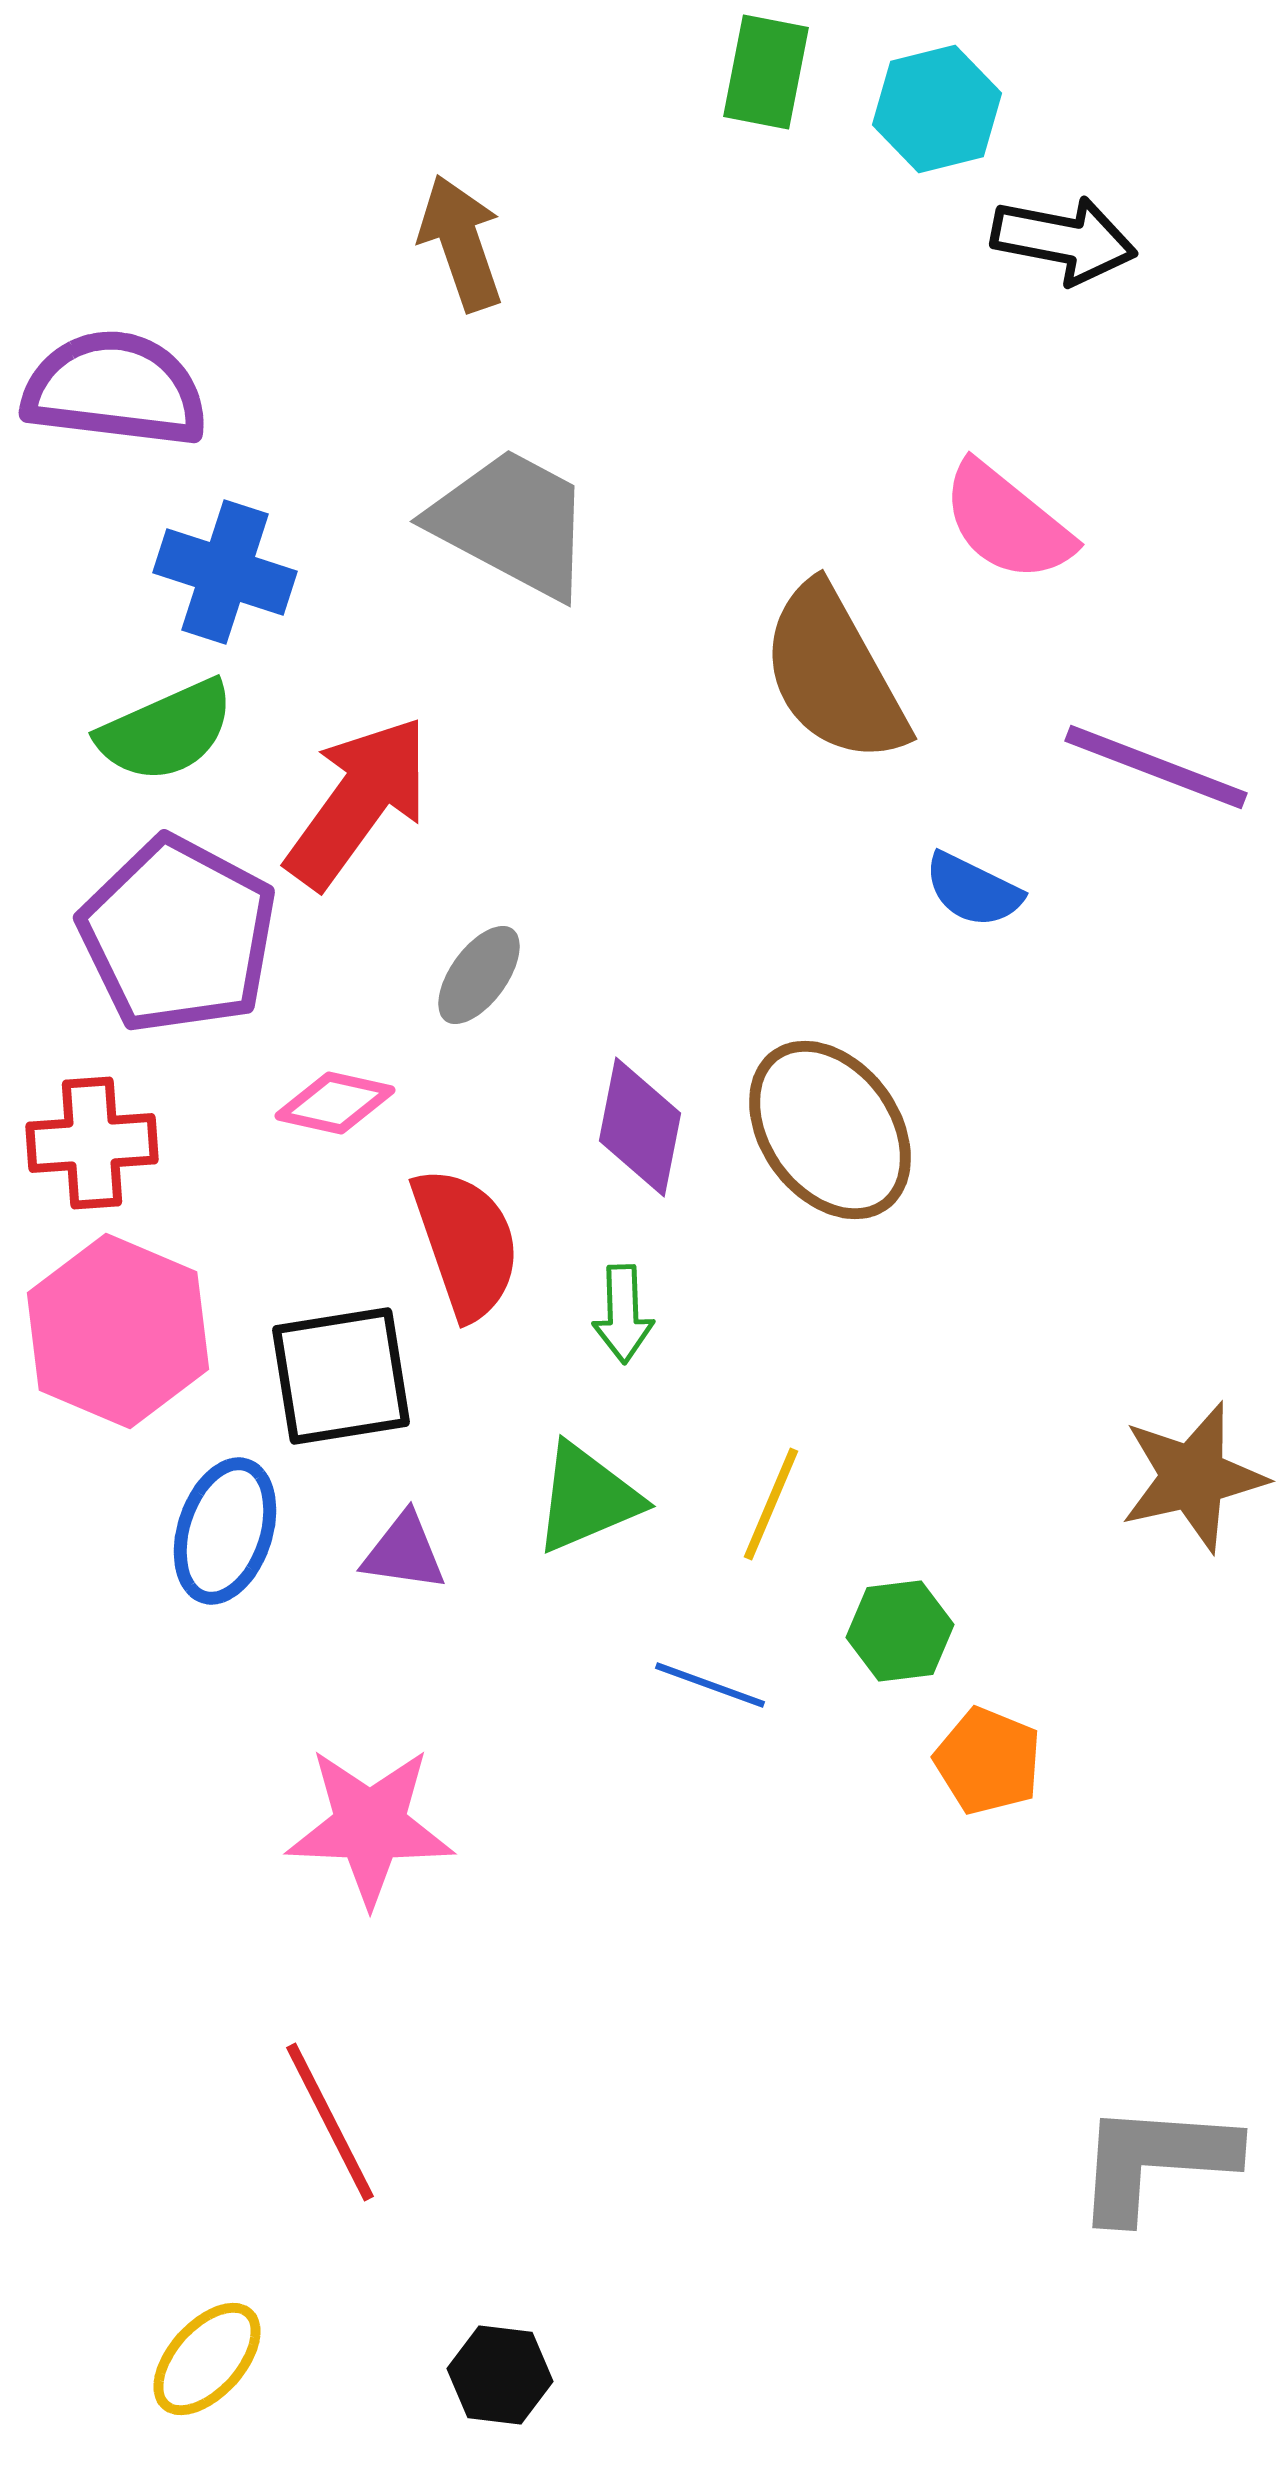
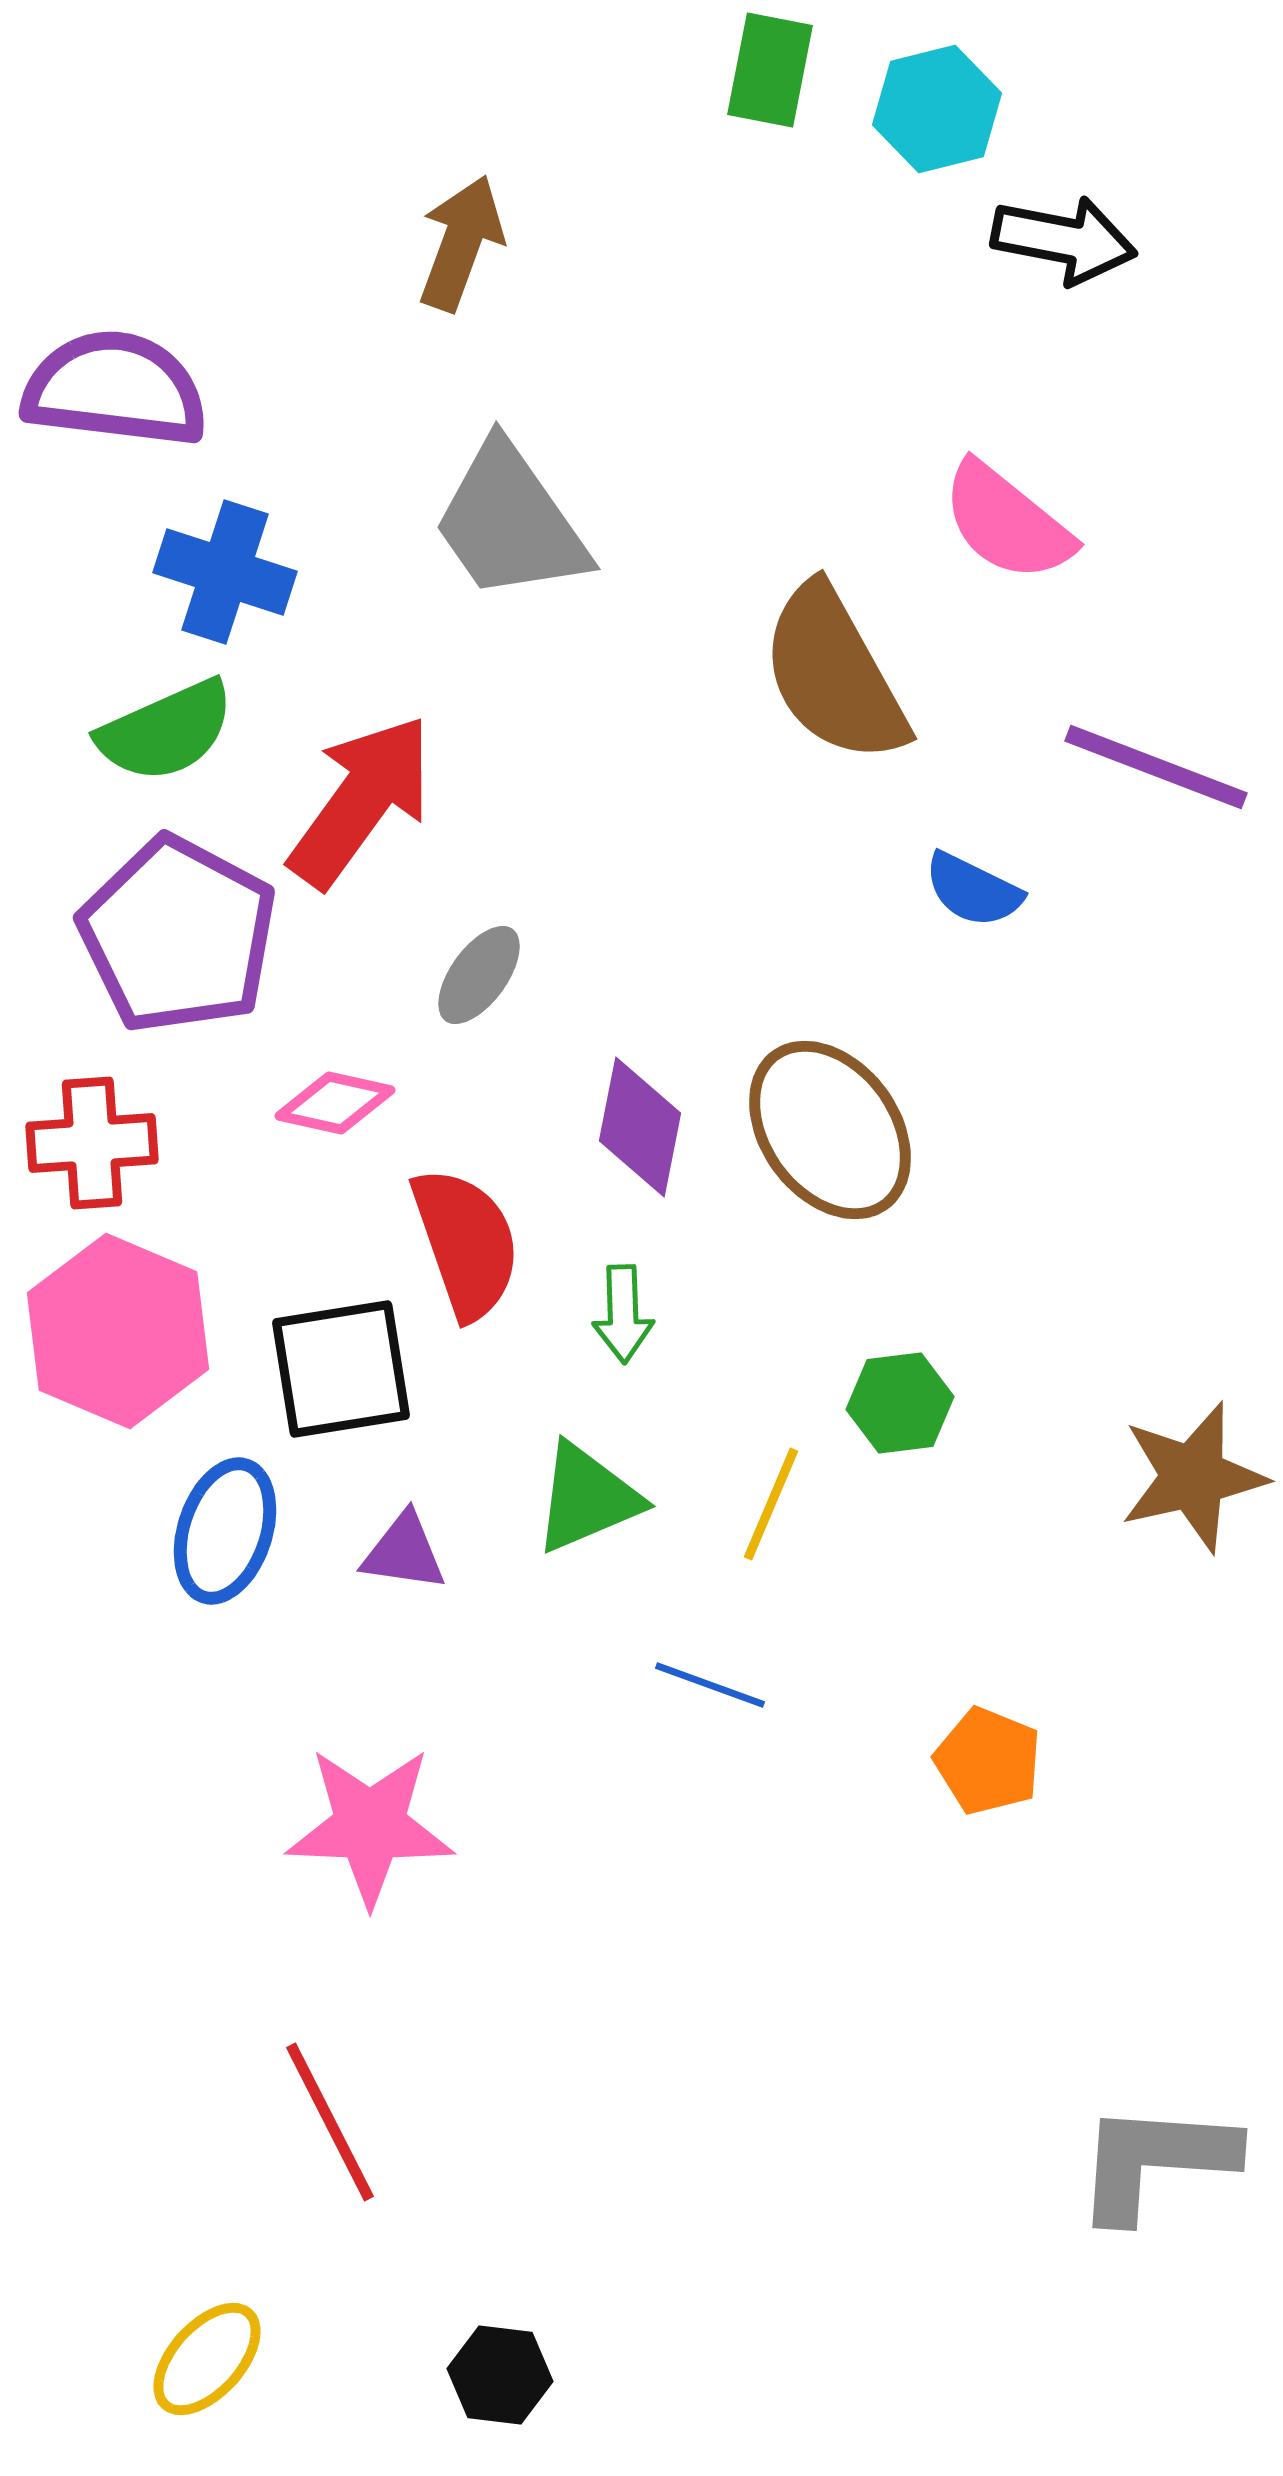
green rectangle: moved 4 px right, 2 px up
brown arrow: rotated 39 degrees clockwise
gray trapezoid: moved 2 px left, 1 px up; rotated 153 degrees counterclockwise
red arrow: moved 3 px right, 1 px up
black square: moved 7 px up
green hexagon: moved 228 px up
